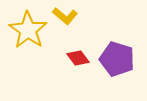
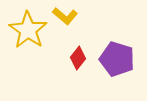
red diamond: rotated 75 degrees clockwise
